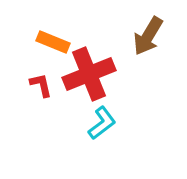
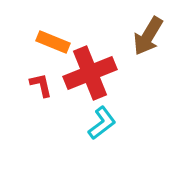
red cross: moved 1 px right, 1 px up
